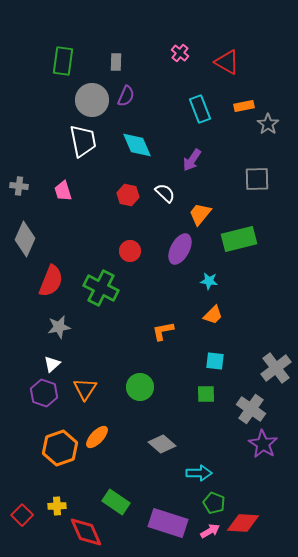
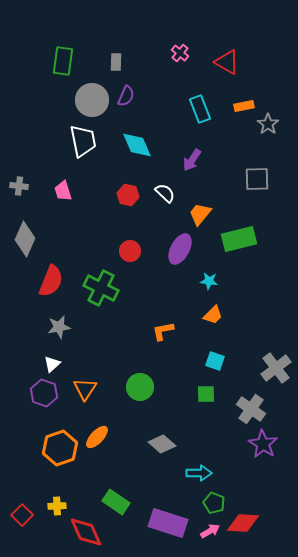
cyan square at (215, 361): rotated 12 degrees clockwise
